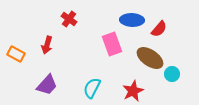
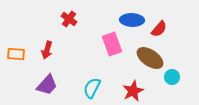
red arrow: moved 5 px down
orange rectangle: rotated 24 degrees counterclockwise
cyan circle: moved 3 px down
